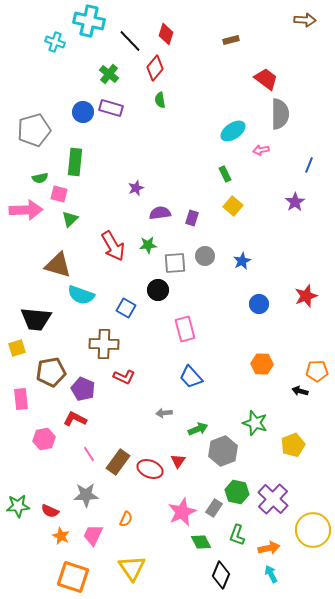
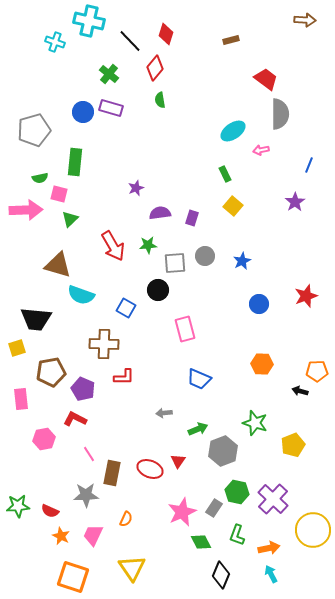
red L-shape at (124, 377): rotated 25 degrees counterclockwise
blue trapezoid at (191, 377): moved 8 px right, 2 px down; rotated 25 degrees counterclockwise
brown rectangle at (118, 462): moved 6 px left, 11 px down; rotated 25 degrees counterclockwise
